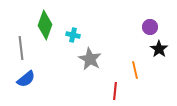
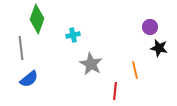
green diamond: moved 8 px left, 6 px up
cyan cross: rotated 24 degrees counterclockwise
black star: moved 1 px up; rotated 24 degrees counterclockwise
gray star: moved 1 px right, 5 px down
blue semicircle: moved 3 px right
